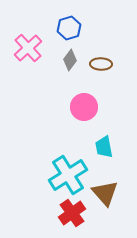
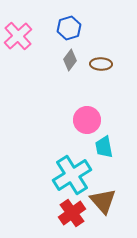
pink cross: moved 10 px left, 12 px up
pink circle: moved 3 px right, 13 px down
cyan cross: moved 4 px right
brown triangle: moved 2 px left, 8 px down
